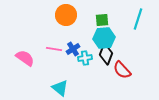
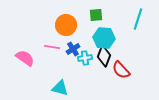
orange circle: moved 10 px down
green square: moved 6 px left, 5 px up
cyan hexagon: rotated 10 degrees clockwise
pink line: moved 2 px left, 2 px up
black diamond: moved 2 px left, 2 px down
red semicircle: moved 1 px left
cyan triangle: rotated 24 degrees counterclockwise
